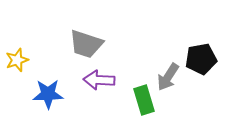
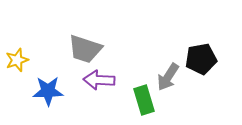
gray trapezoid: moved 1 px left, 5 px down
blue star: moved 3 px up
